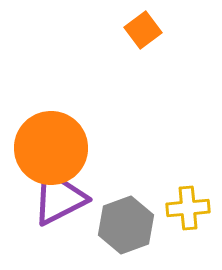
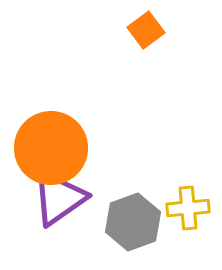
orange square: moved 3 px right
purple triangle: rotated 8 degrees counterclockwise
gray hexagon: moved 7 px right, 3 px up
